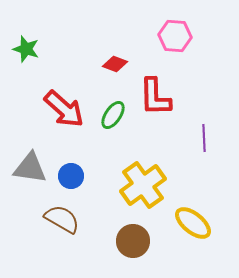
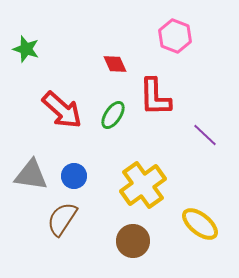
pink hexagon: rotated 16 degrees clockwise
red diamond: rotated 45 degrees clockwise
red arrow: moved 2 px left, 1 px down
purple line: moved 1 px right, 3 px up; rotated 44 degrees counterclockwise
gray triangle: moved 1 px right, 7 px down
blue circle: moved 3 px right
brown semicircle: rotated 87 degrees counterclockwise
yellow ellipse: moved 7 px right, 1 px down
